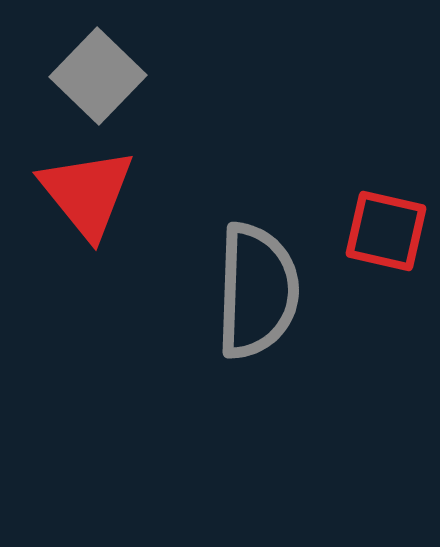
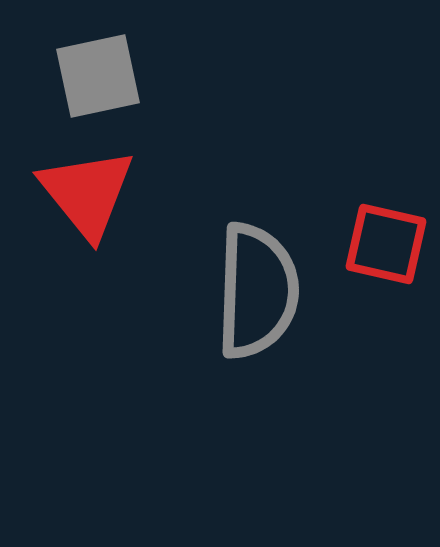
gray square: rotated 34 degrees clockwise
red square: moved 13 px down
